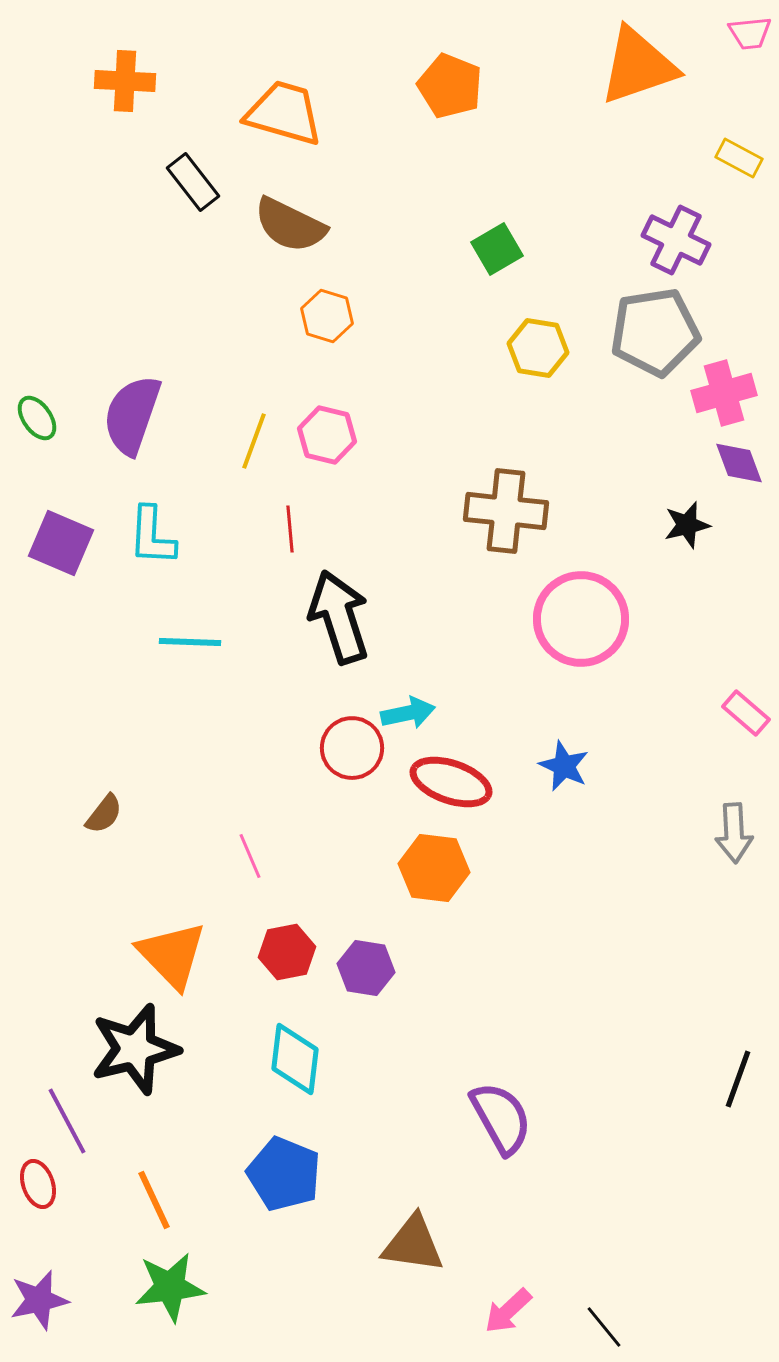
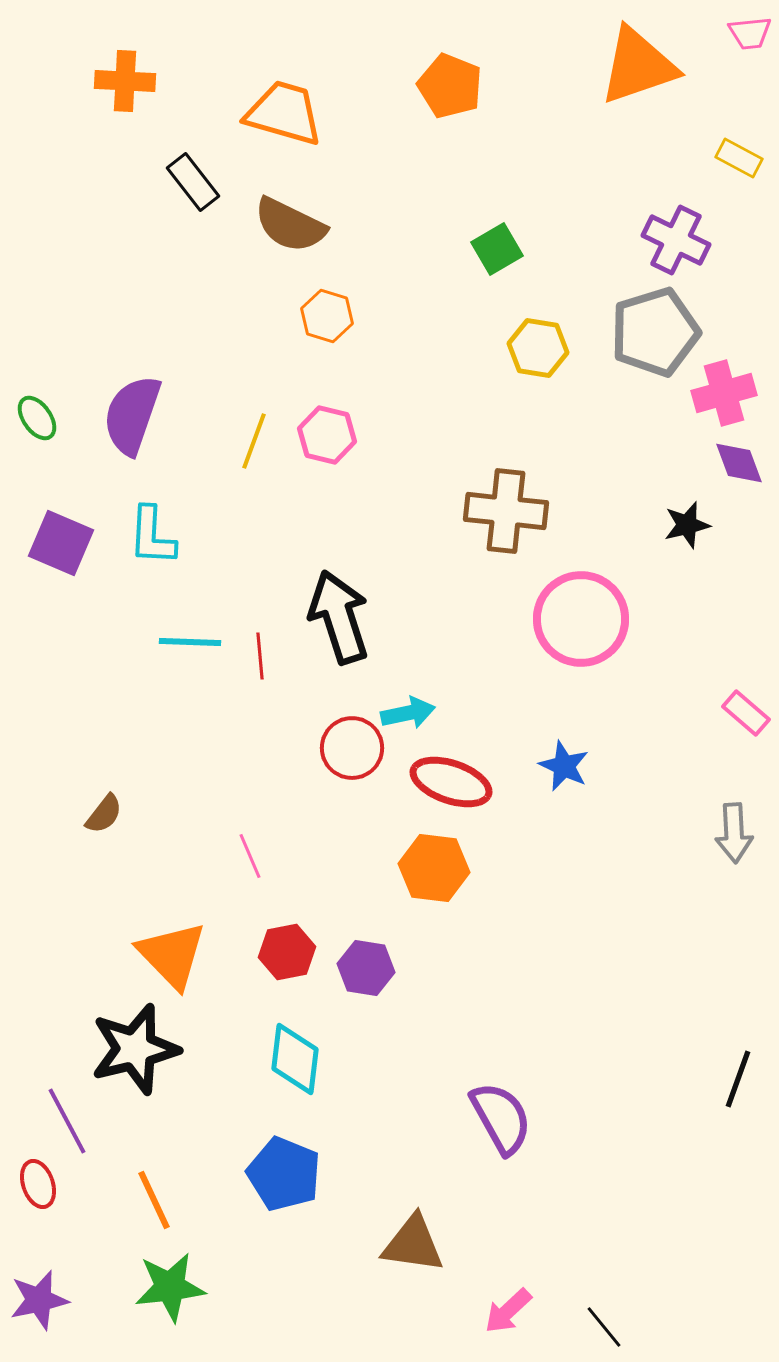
gray pentagon at (655, 332): rotated 8 degrees counterclockwise
red line at (290, 529): moved 30 px left, 127 px down
